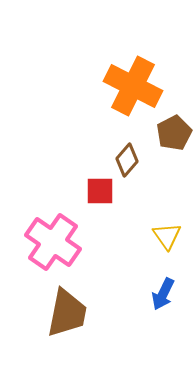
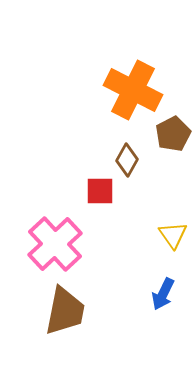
orange cross: moved 4 px down
brown pentagon: moved 1 px left, 1 px down
brown diamond: rotated 12 degrees counterclockwise
yellow triangle: moved 6 px right, 1 px up
pink cross: moved 2 px right, 2 px down; rotated 12 degrees clockwise
brown trapezoid: moved 2 px left, 2 px up
